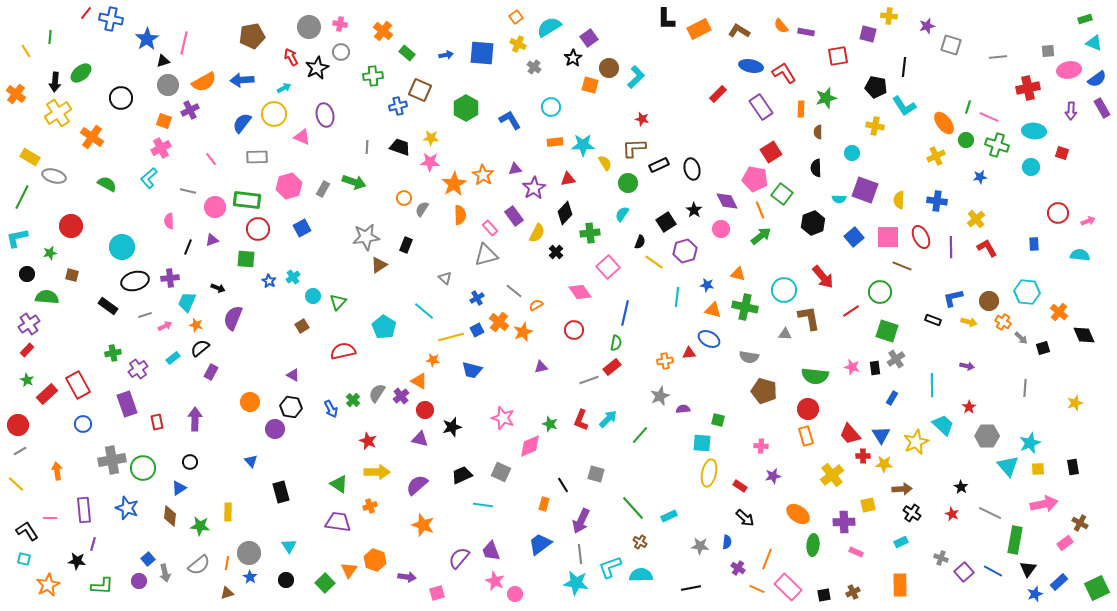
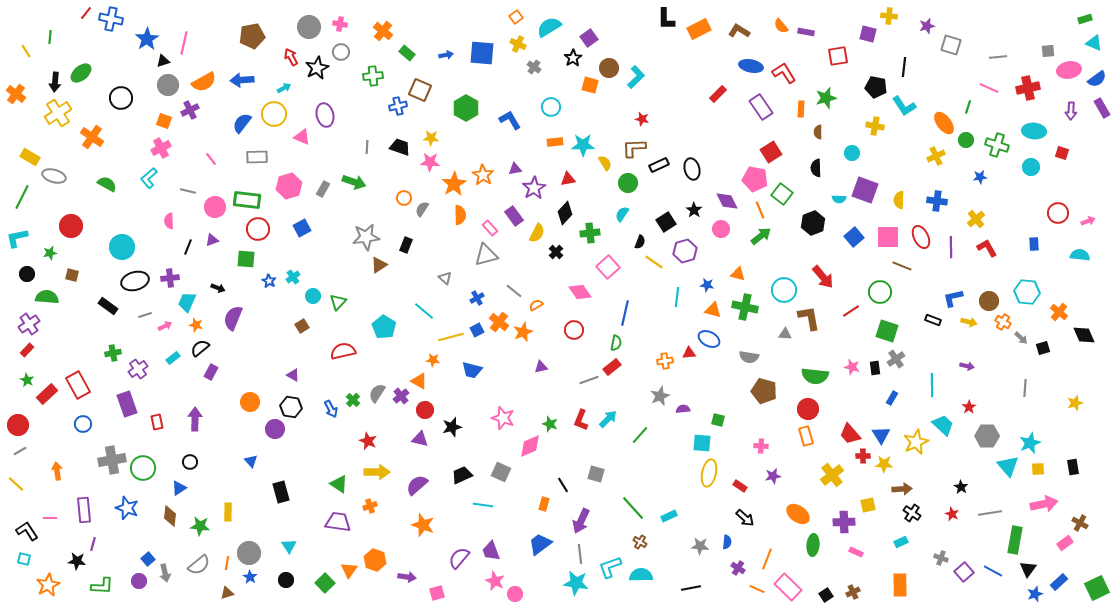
pink line at (989, 117): moved 29 px up
gray line at (990, 513): rotated 35 degrees counterclockwise
black square at (824, 595): moved 2 px right; rotated 24 degrees counterclockwise
